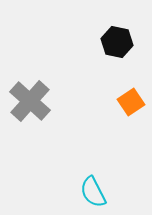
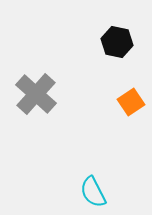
gray cross: moved 6 px right, 7 px up
